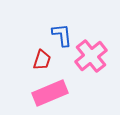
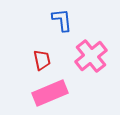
blue L-shape: moved 15 px up
red trapezoid: rotated 30 degrees counterclockwise
